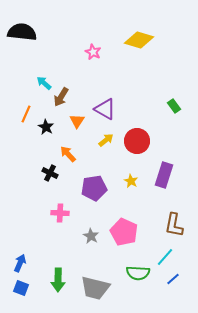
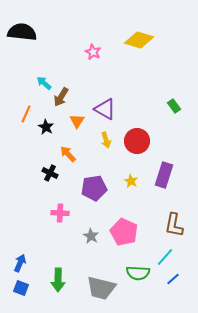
yellow arrow: rotated 112 degrees clockwise
gray trapezoid: moved 6 px right
